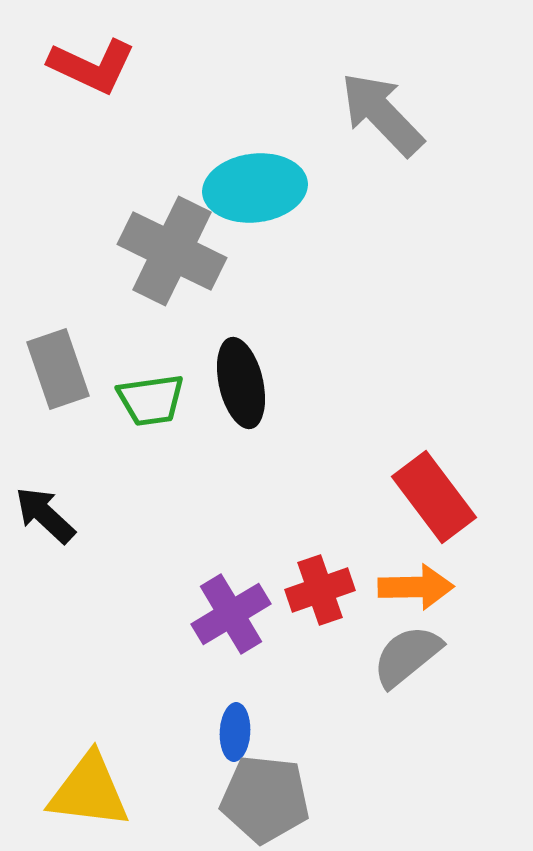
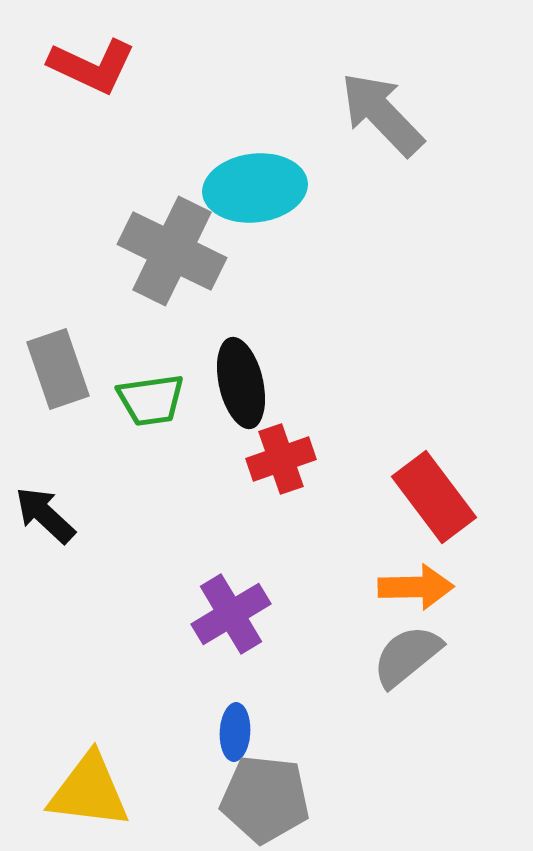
red cross: moved 39 px left, 131 px up
